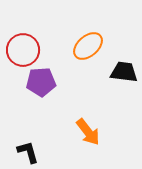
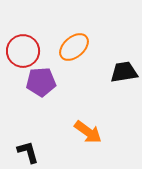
orange ellipse: moved 14 px left, 1 px down
red circle: moved 1 px down
black trapezoid: rotated 16 degrees counterclockwise
orange arrow: rotated 16 degrees counterclockwise
